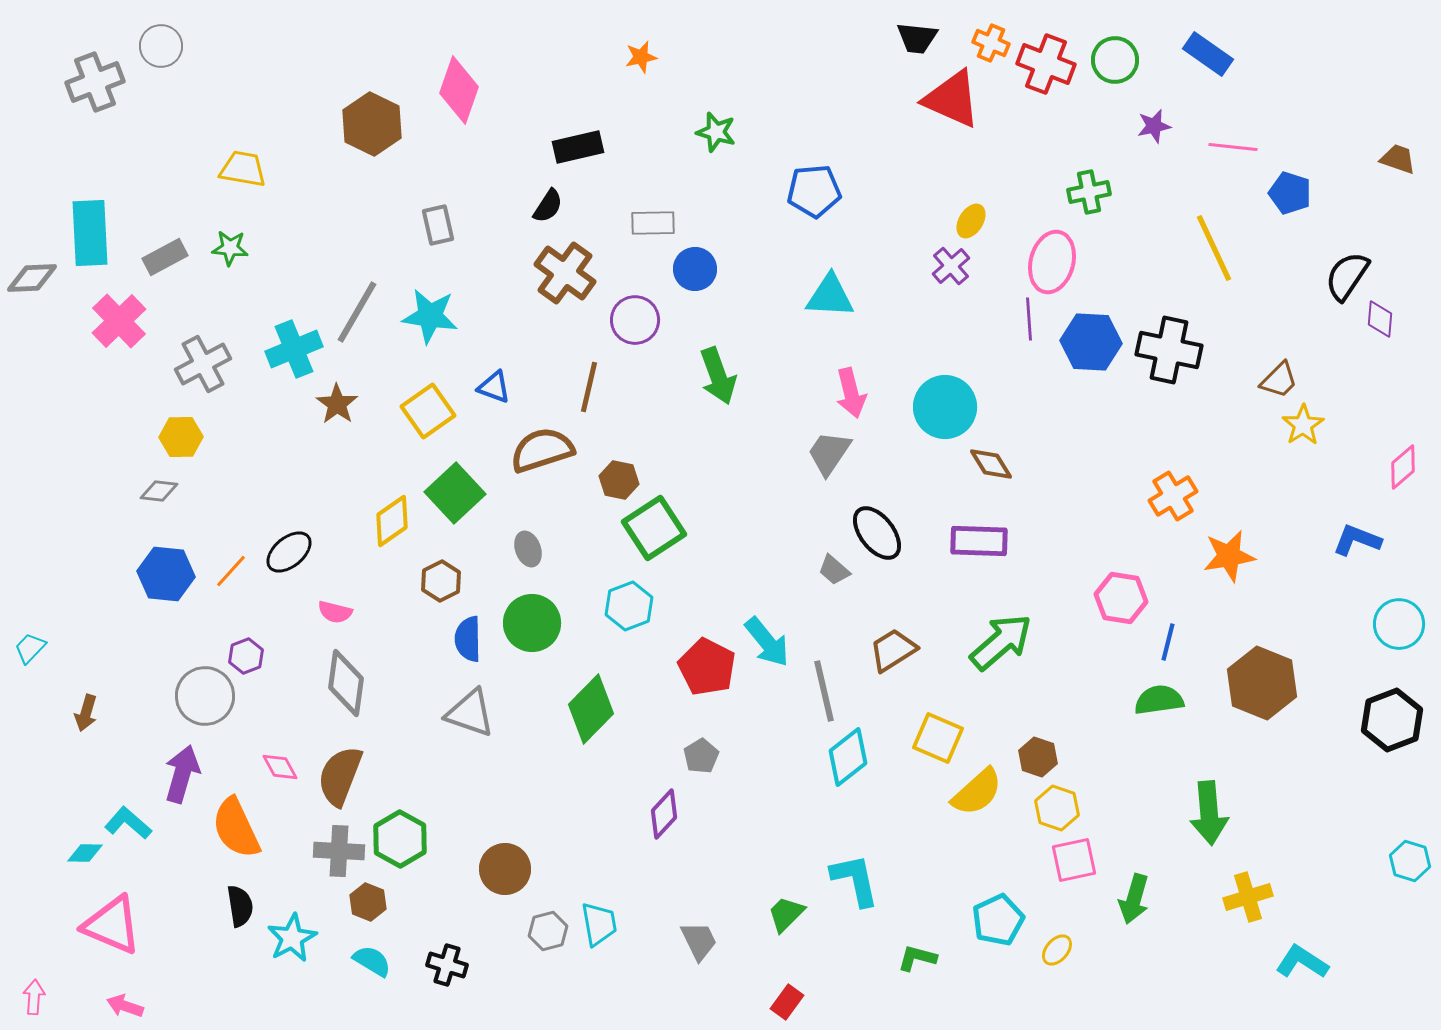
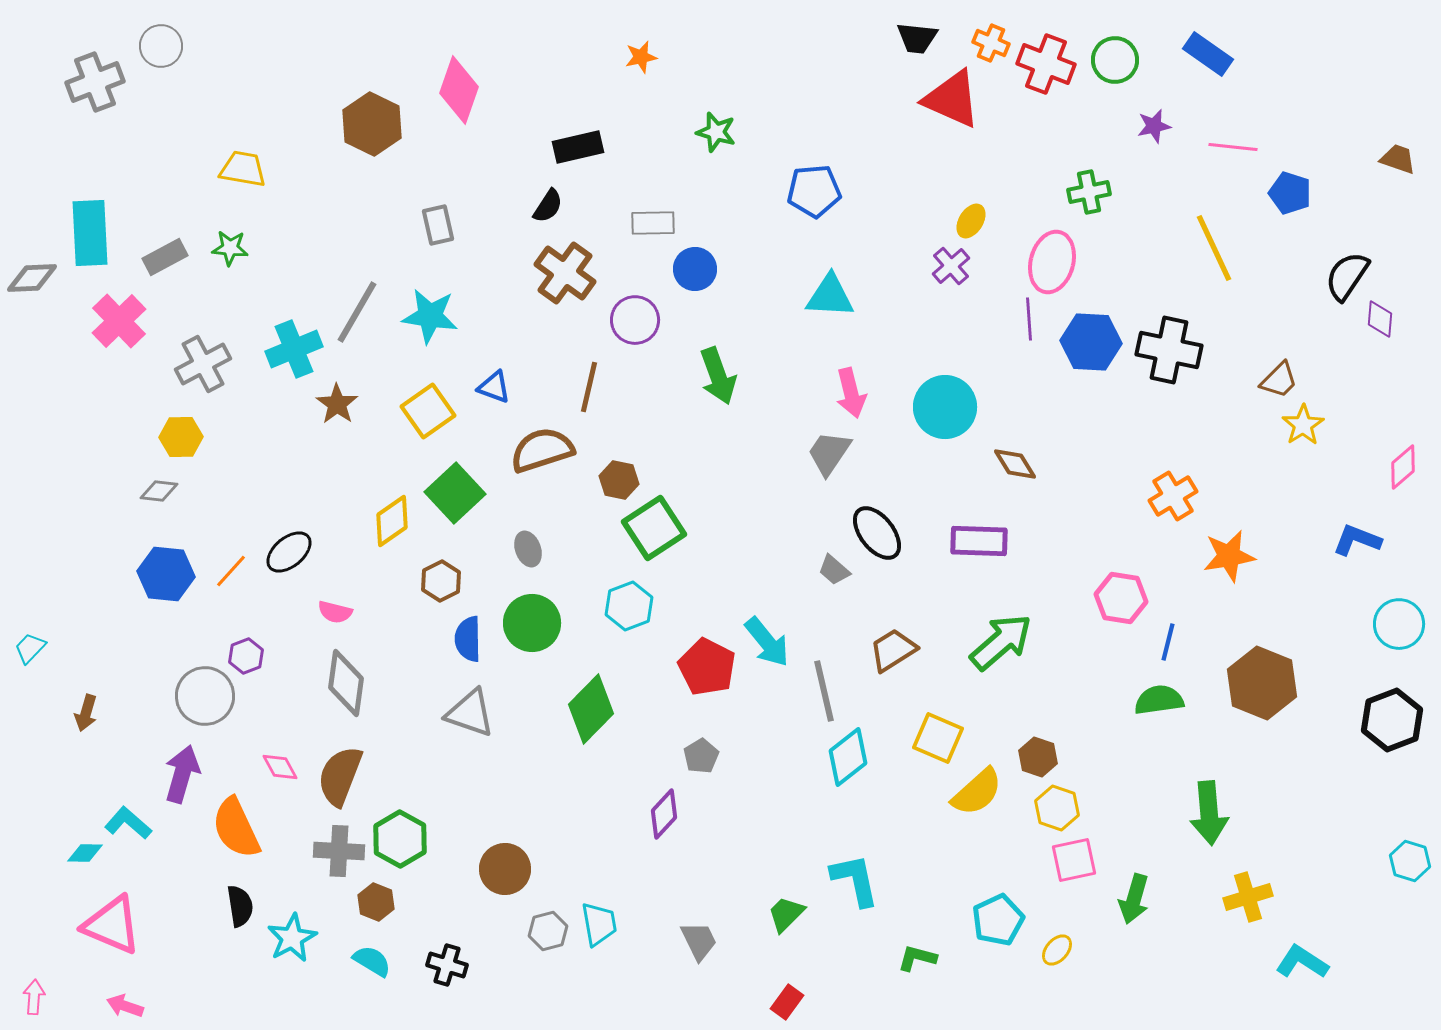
brown diamond at (991, 464): moved 24 px right
brown hexagon at (368, 902): moved 8 px right
